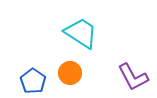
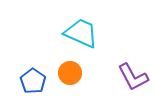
cyan trapezoid: rotated 9 degrees counterclockwise
